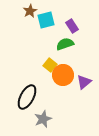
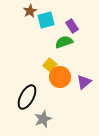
green semicircle: moved 1 px left, 2 px up
orange circle: moved 3 px left, 2 px down
